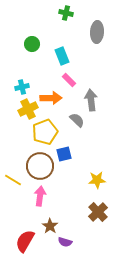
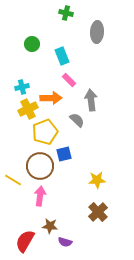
brown star: rotated 28 degrees counterclockwise
